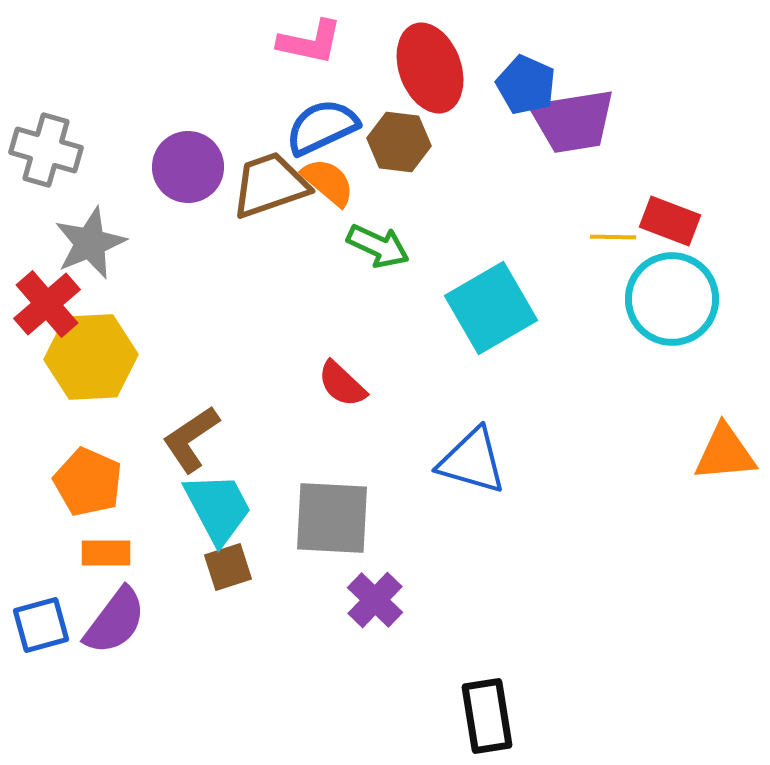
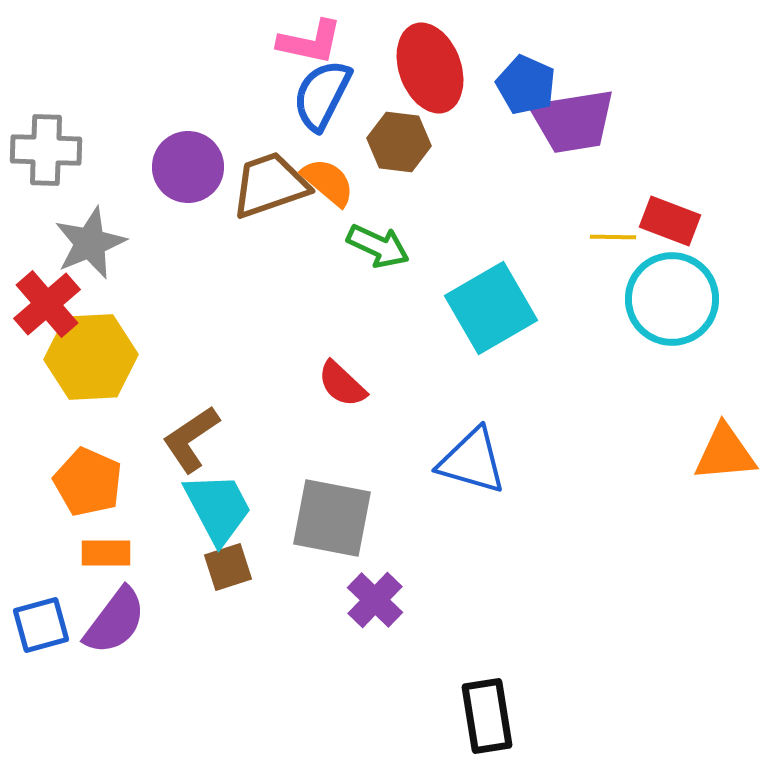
blue semicircle: moved 32 px up; rotated 38 degrees counterclockwise
gray cross: rotated 14 degrees counterclockwise
gray square: rotated 8 degrees clockwise
